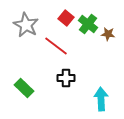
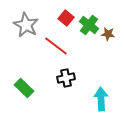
green cross: moved 1 px right, 1 px down
black cross: rotated 12 degrees counterclockwise
